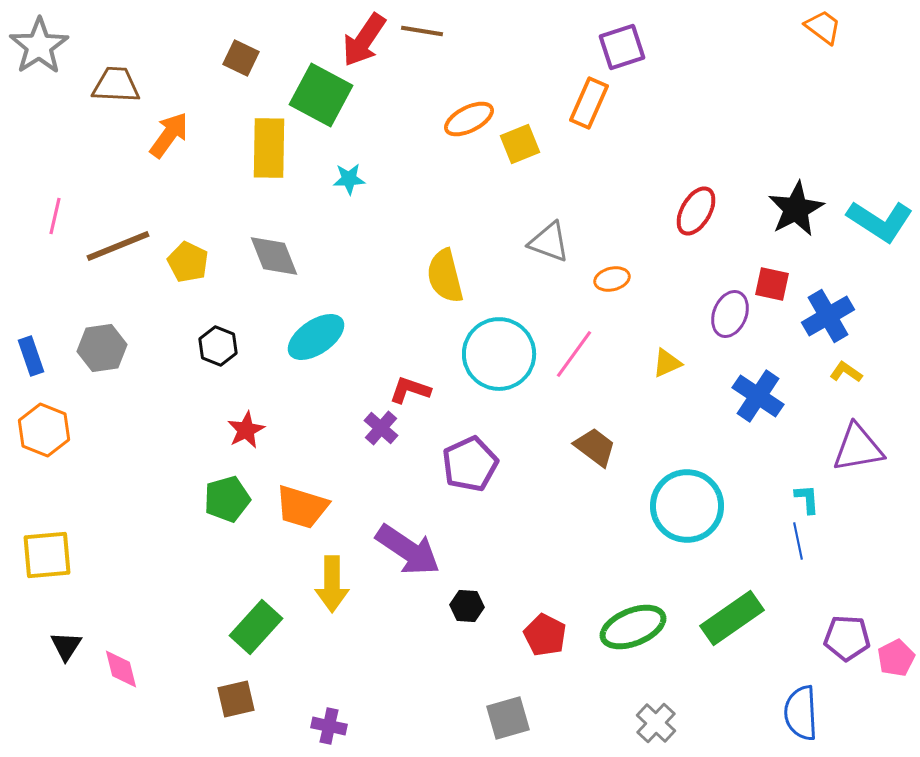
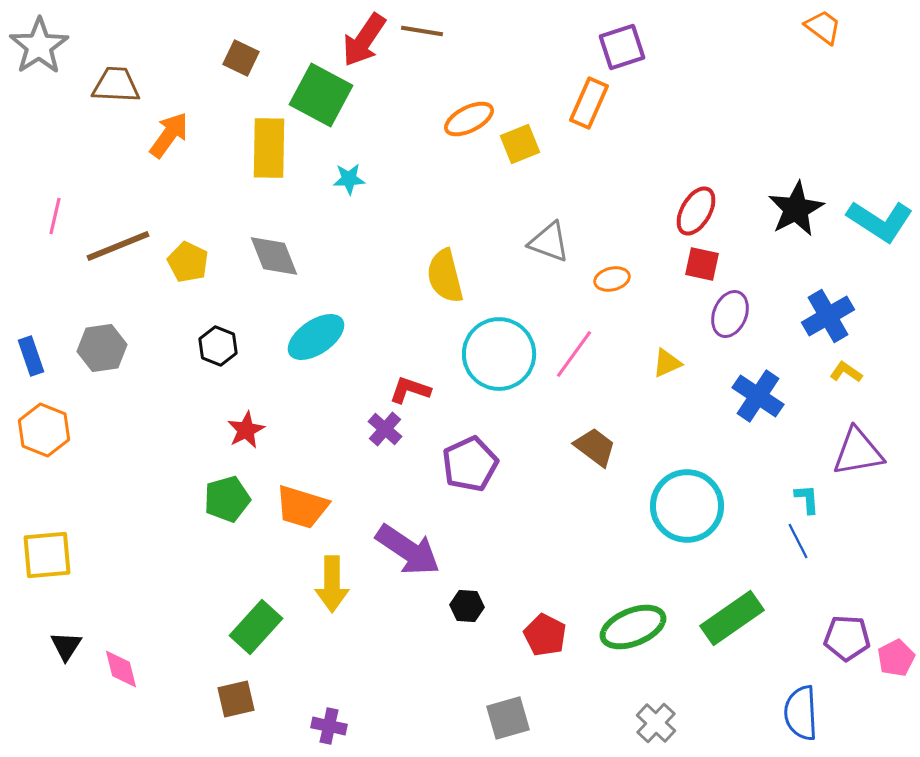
red square at (772, 284): moved 70 px left, 20 px up
purple cross at (381, 428): moved 4 px right, 1 px down
purple triangle at (858, 448): moved 4 px down
blue line at (798, 541): rotated 15 degrees counterclockwise
